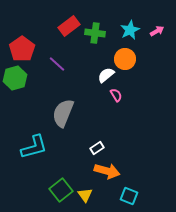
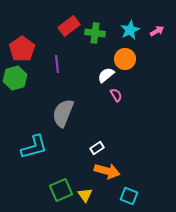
purple line: rotated 42 degrees clockwise
green square: rotated 15 degrees clockwise
